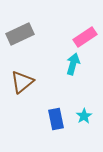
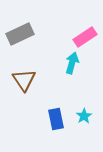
cyan arrow: moved 1 px left, 1 px up
brown triangle: moved 2 px right, 2 px up; rotated 25 degrees counterclockwise
